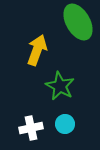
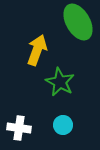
green star: moved 4 px up
cyan circle: moved 2 px left, 1 px down
white cross: moved 12 px left; rotated 20 degrees clockwise
